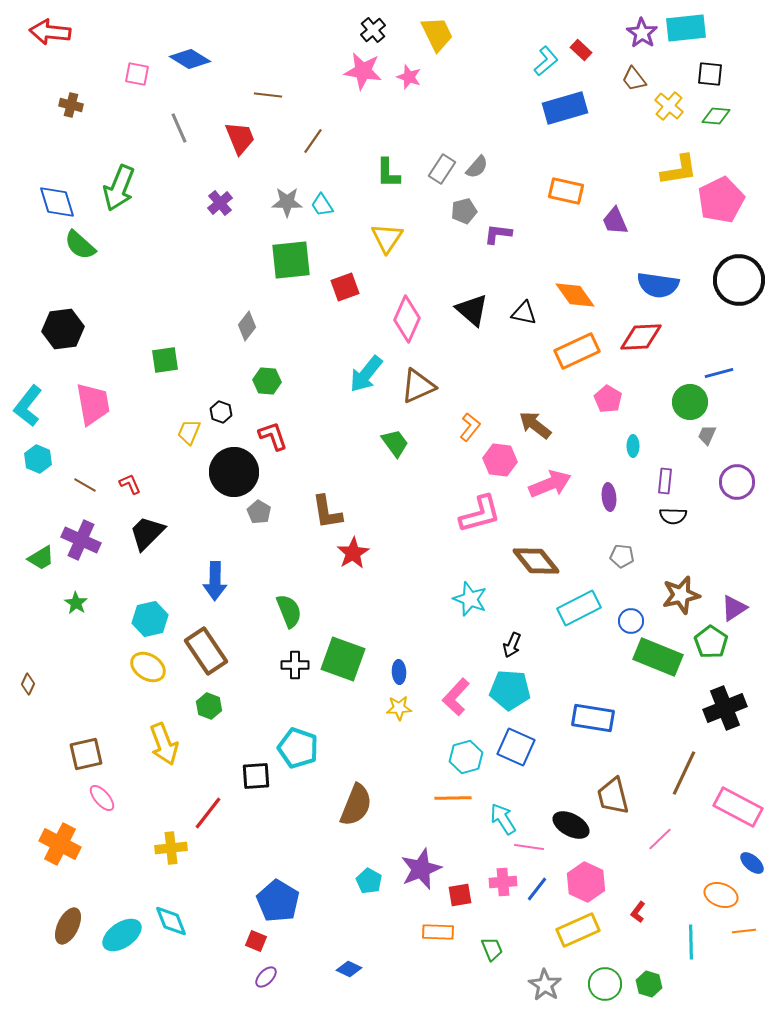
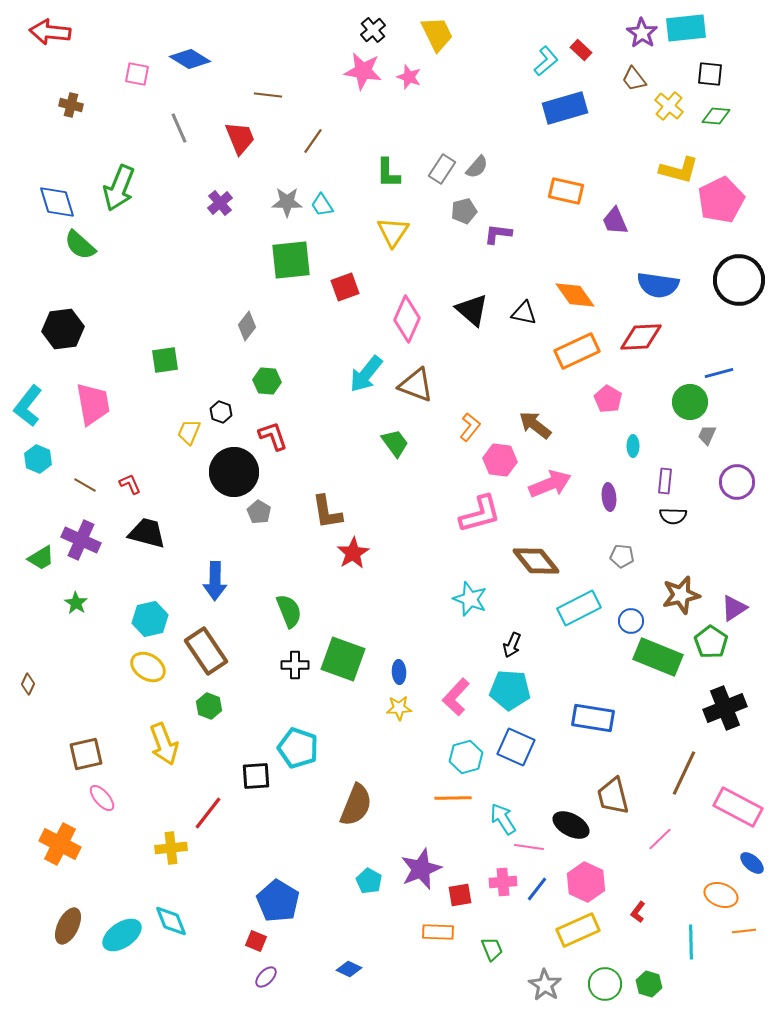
yellow L-shape at (679, 170): rotated 24 degrees clockwise
yellow triangle at (387, 238): moved 6 px right, 6 px up
brown triangle at (418, 386): moved 2 px left, 1 px up; rotated 45 degrees clockwise
black trapezoid at (147, 533): rotated 60 degrees clockwise
